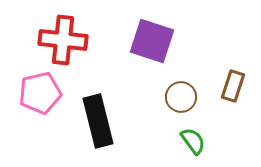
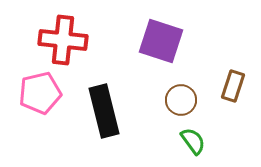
purple square: moved 9 px right
brown circle: moved 3 px down
black rectangle: moved 6 px right, 10 px up
